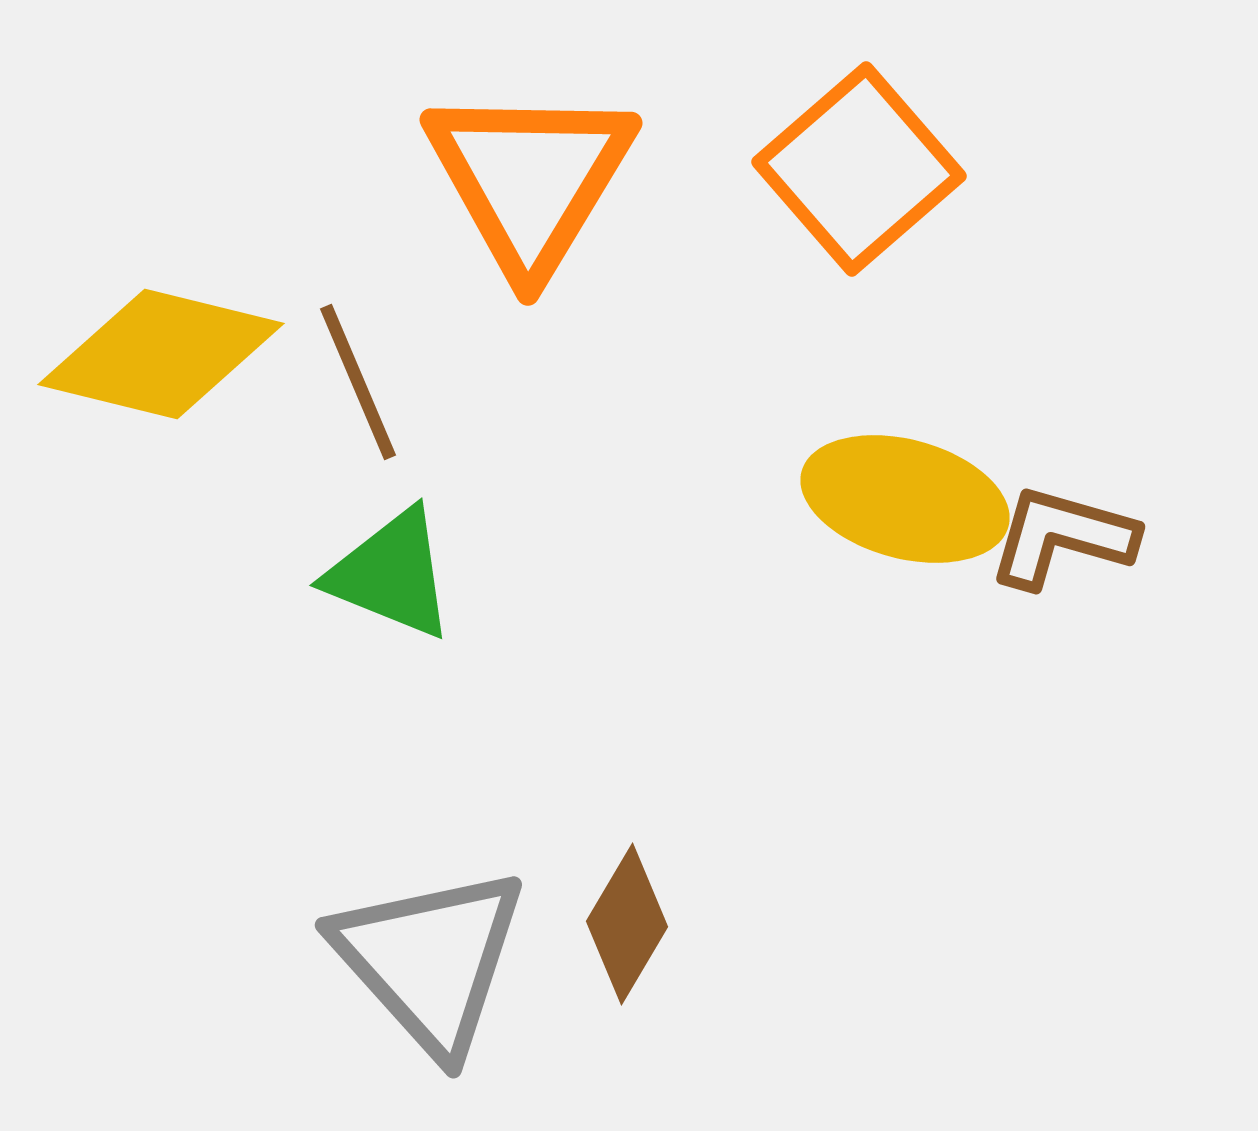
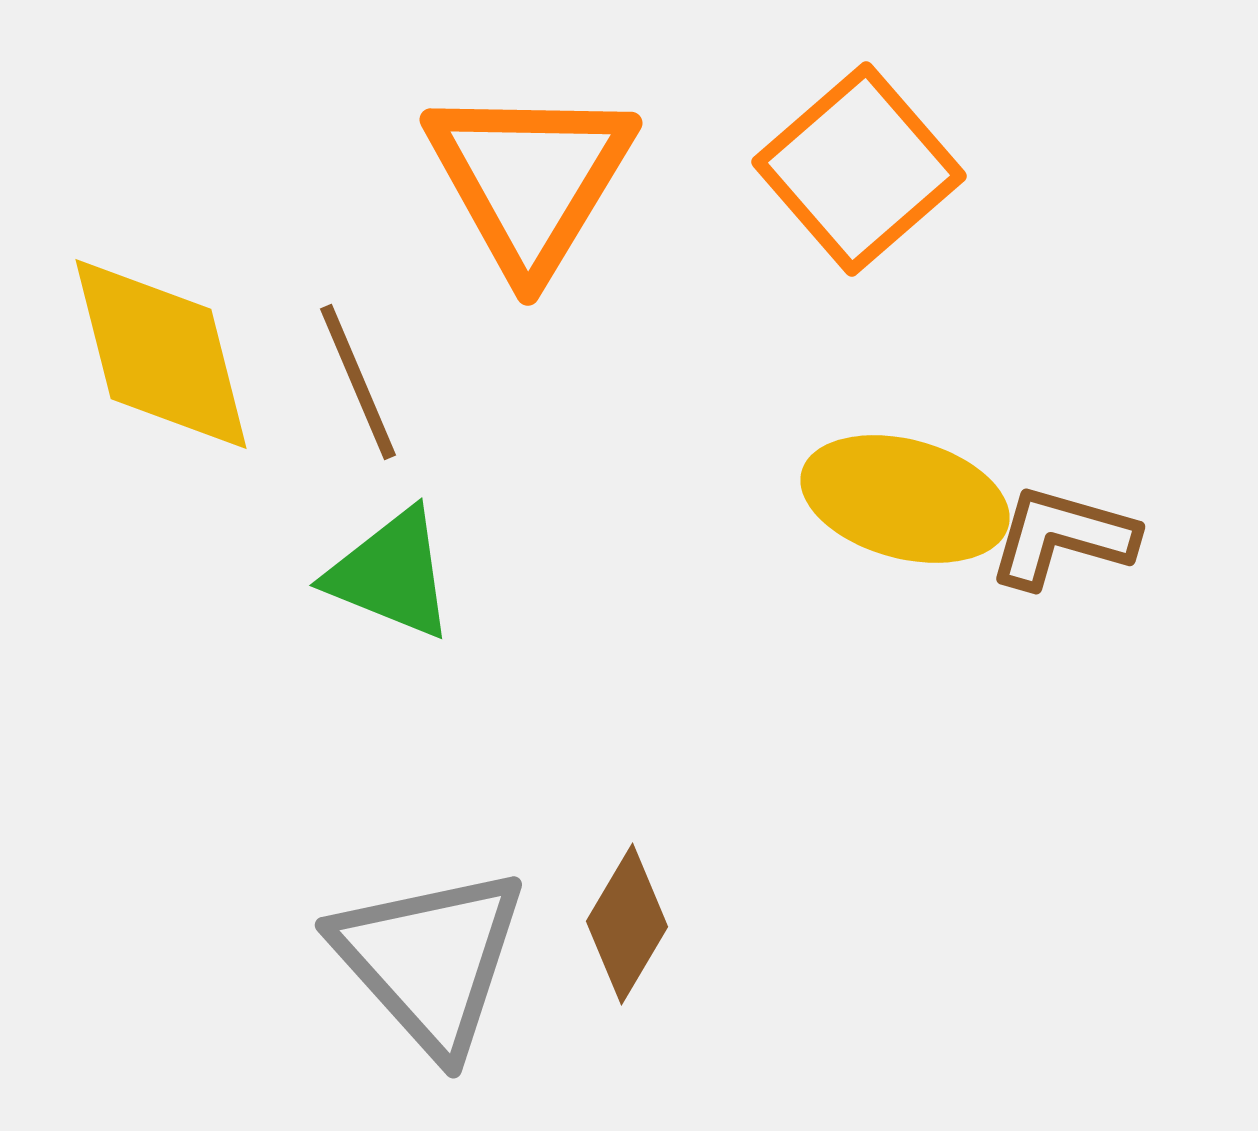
yellow diamond: rotated 62 degrees clockwise
